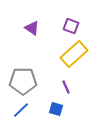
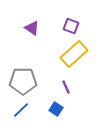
blue square: rotated 16 degrees clockwise
